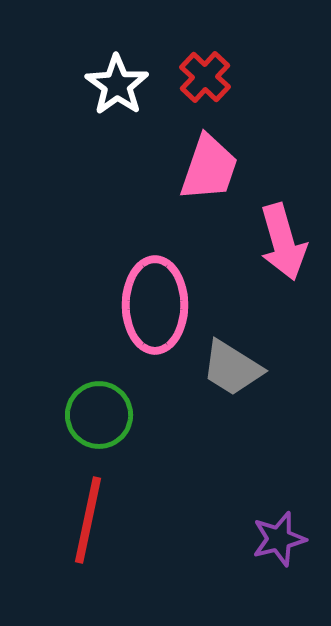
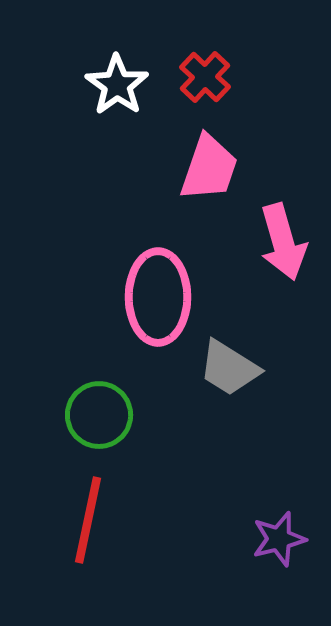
pink ellipse: moved 3 px right, 8 px up
gray trapezoid: moved 3 px left
